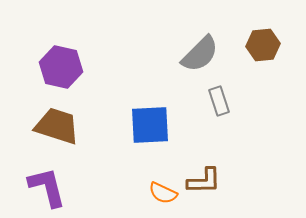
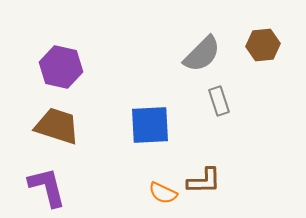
gray semicircle: moved 2 px right
